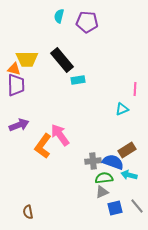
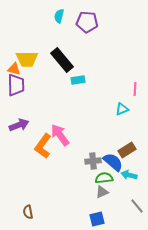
blue semicircle: rotated 20 degrees clockwise
blue square: moved 18 px left, 11 px down
